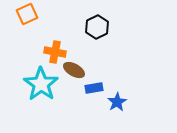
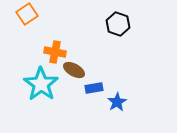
orange square: rotated 10 degrees counterclockwise
black hexagon: moved 21 px right, 3 px up; rotated 15 degrees counterclockwise
